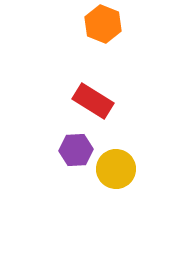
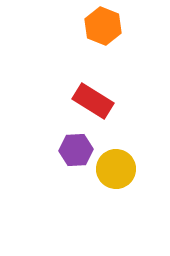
orange hexagon: moved 2 px down
